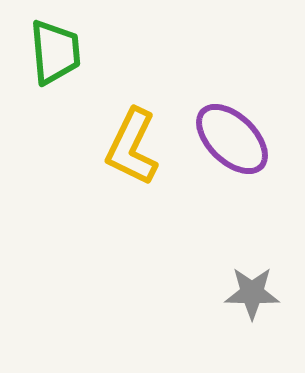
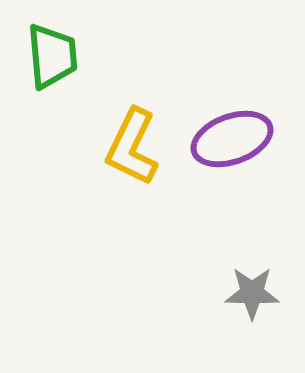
green trapezoid: moved 3 px left, 4 px down
purple ellipse: rotated 64 degrees counterclockwise
